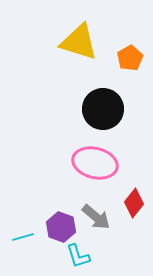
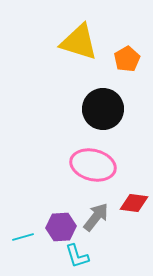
orange pentagon: moved 3 px left, 1 px down
pink ellipse: moved 2 px left, 2 px down
red diamond: rotated 60 degrees clockwise
gray arrow: rotated 92 degrees counterclockwise
purple hexagon: rotated 24 degrees counterclockwise
cyan L-shape: moved 1 px left
